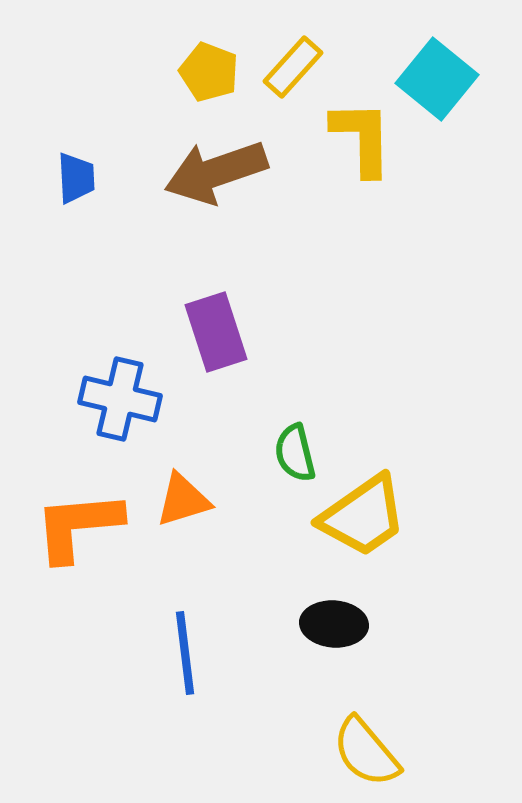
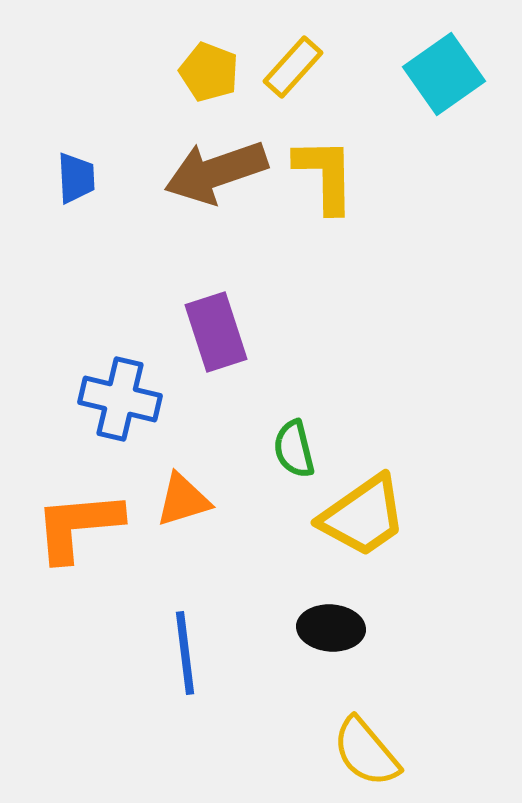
cyan square: moved 7 px right, 5 px up; rotated 16 degrees clockwise
yellow L-shape: moved 37 px left, 37 px down
green semicircle: moved 1 px left, 4 px up
black ellipse: moved 3 px left, 4 px down
